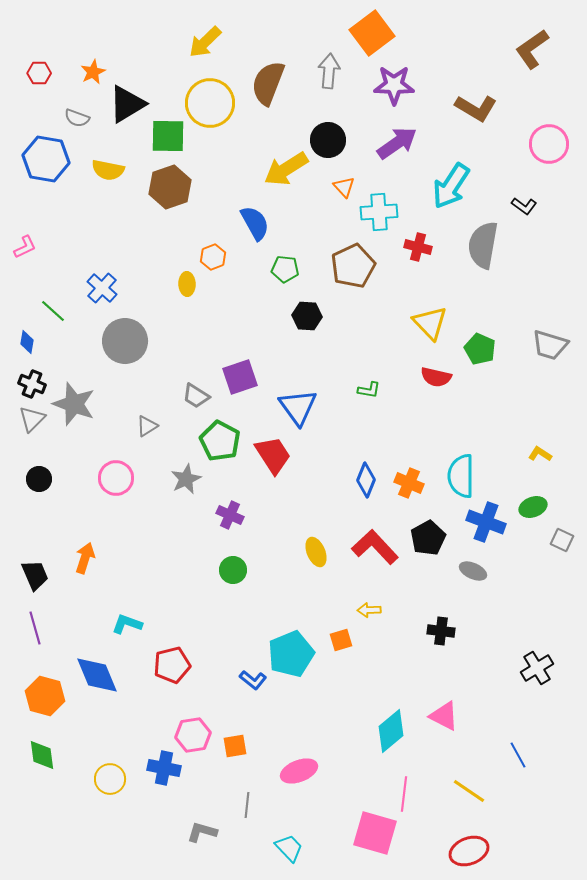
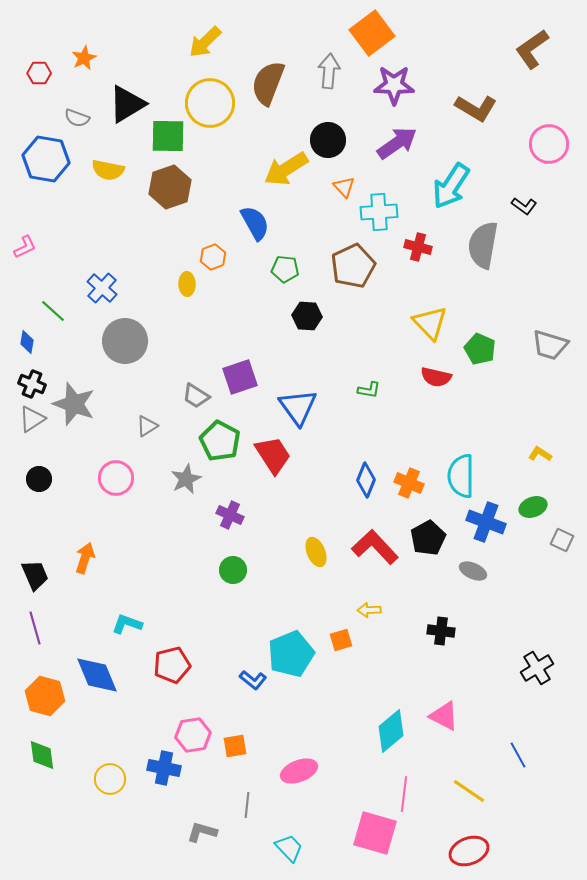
orange star at (93, 72): moved 9 px left, 14 px up
gray triangle at (32, 419): rotated 12 degrees clockwise
